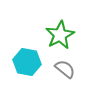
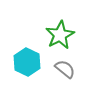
cyan hexagon: rotated 16 degrees clockwise
